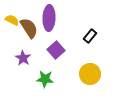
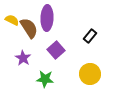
purple ellipse: moved 2 px left
